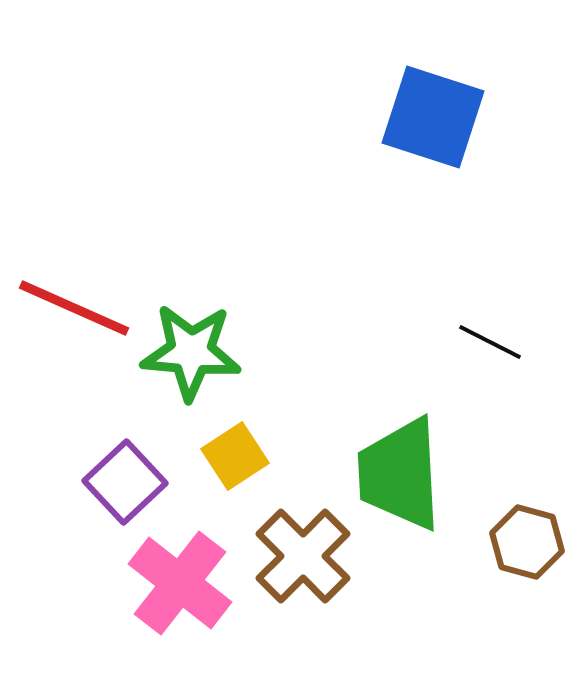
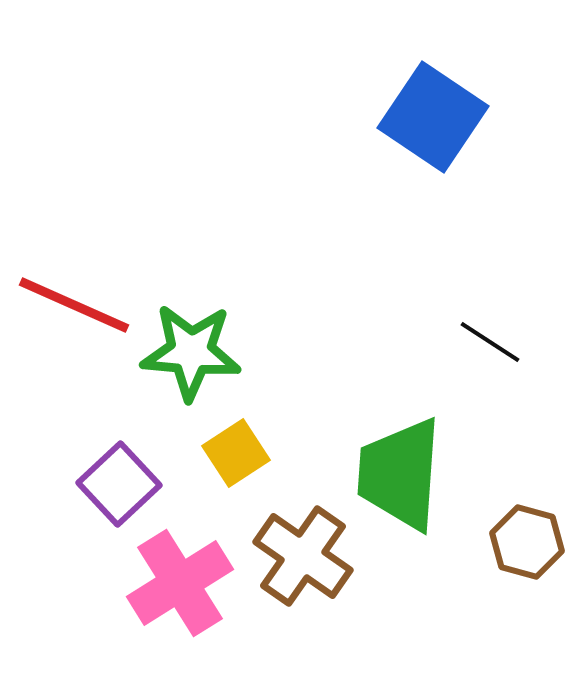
blue square: rotated 16 degrees clockwise
red line: moved 3 px up
black line: rotated 6 degrees clockwise
yellow square: moved 1 px right, 3 px up
green trapezoid: rotated 7 degrees clockwise
purple square: moved 6 px left, 2 px down
brown cross: rotated 10 degrees counterclockwise
pink cross: rotated 20 degrees clockwise
